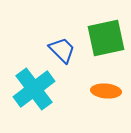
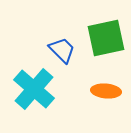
cyan cross: rotated 12 degrees counterclockwise
